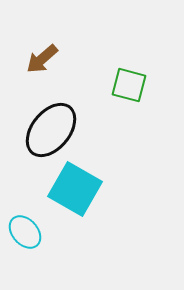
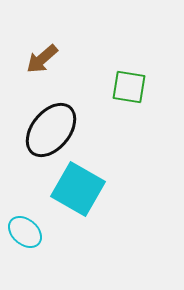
green square: moved 2 px down; rotated 6 degrees counterclockwise
cyan square: moved 3 px right
cyan ellipse: rotated 8 degrees counterclockwise
